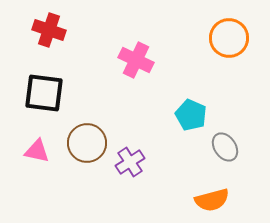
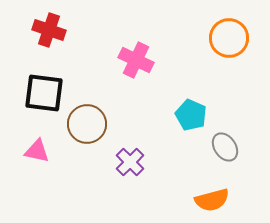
brown circle: moved 19 px up
purple cross: rotated 12 degrees counterclockwise
